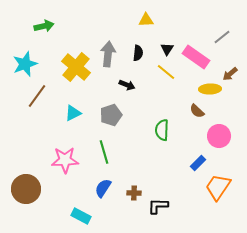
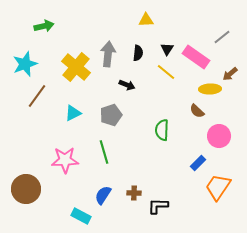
blue semicircle: moved 7 px down
